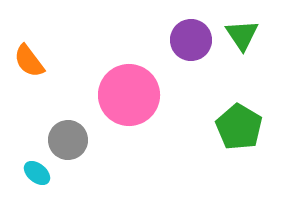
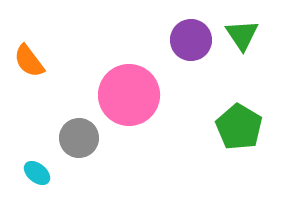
gray circle: moved 11 px right, 2 px up
